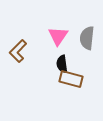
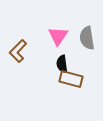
gray semicircle: rotated 15 degrees counterclockwise
